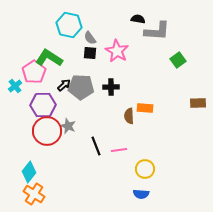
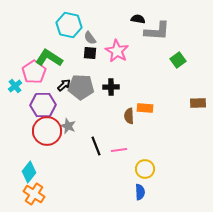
blue semicircle: moved 1 px left, 2 px up; rotated 98 degrees counterclockwise
